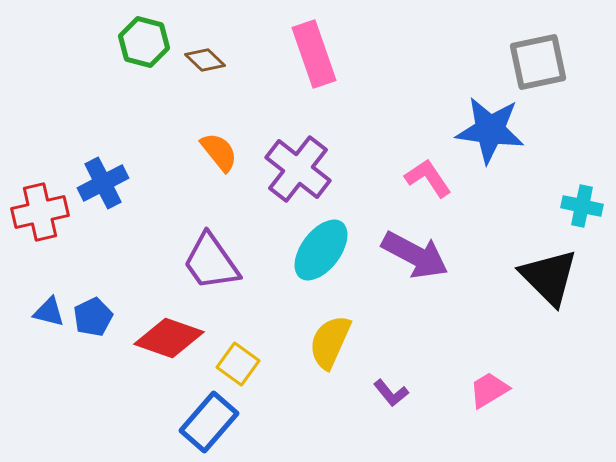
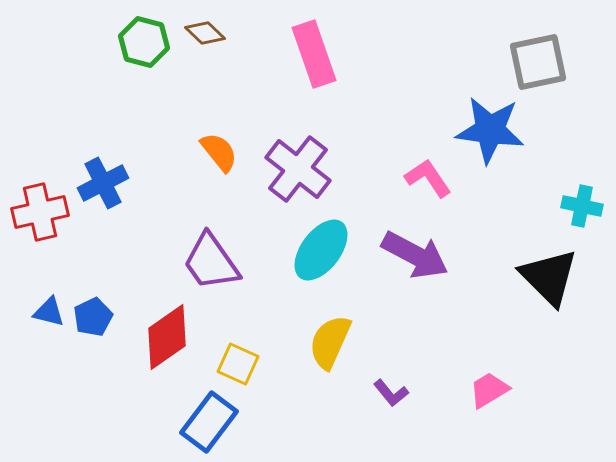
brown diamond: moved 27 px up
red diamond: moved 2 px left, 1 px up; rotated 54 degrees counterclockwise
yellow square: rotated 12 degrees counterclockwise
blue rectangle: rotated 4 degrees counterclockwise
